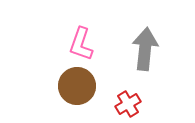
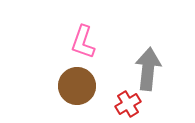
pink L-shape: moved 2 px right, 2 px up
gray arrow: moved 3 px right, 20 px down
